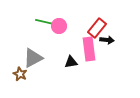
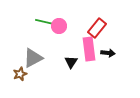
black arrow: moved 1 px right, 13 px down
black triangle: rotated 48 degrees counterclockwise
brown star: rotated 24 degrees clockwise
